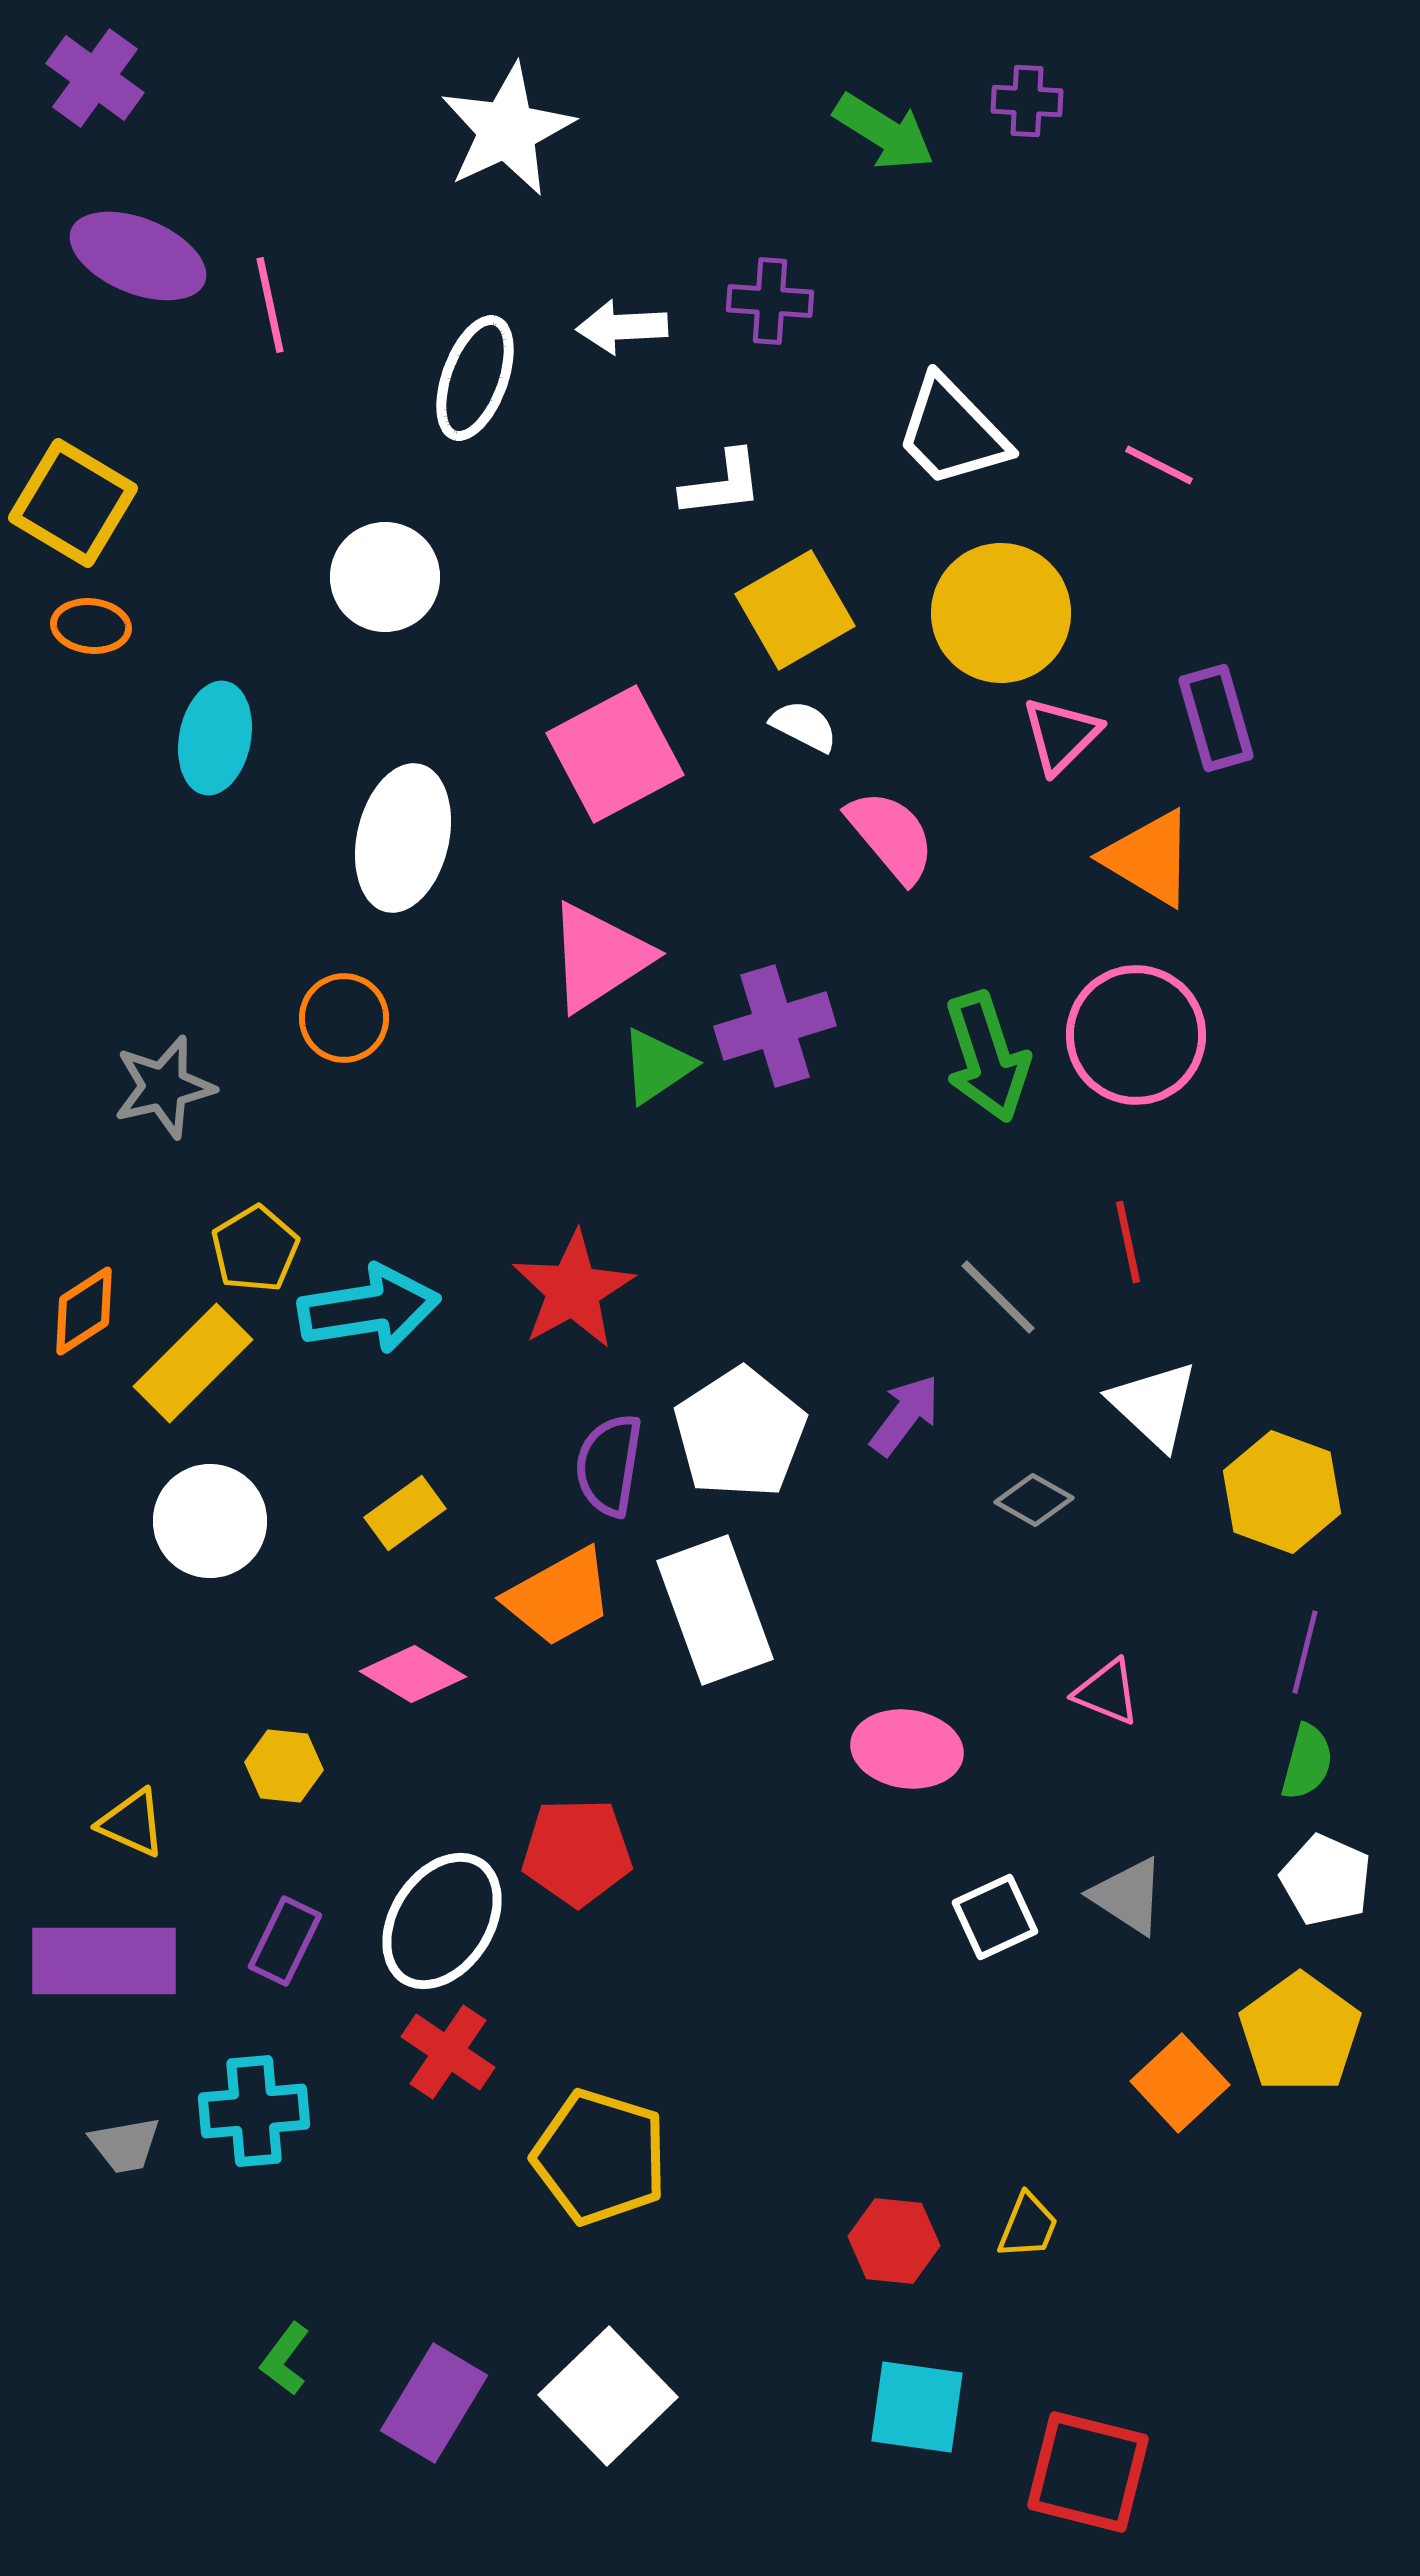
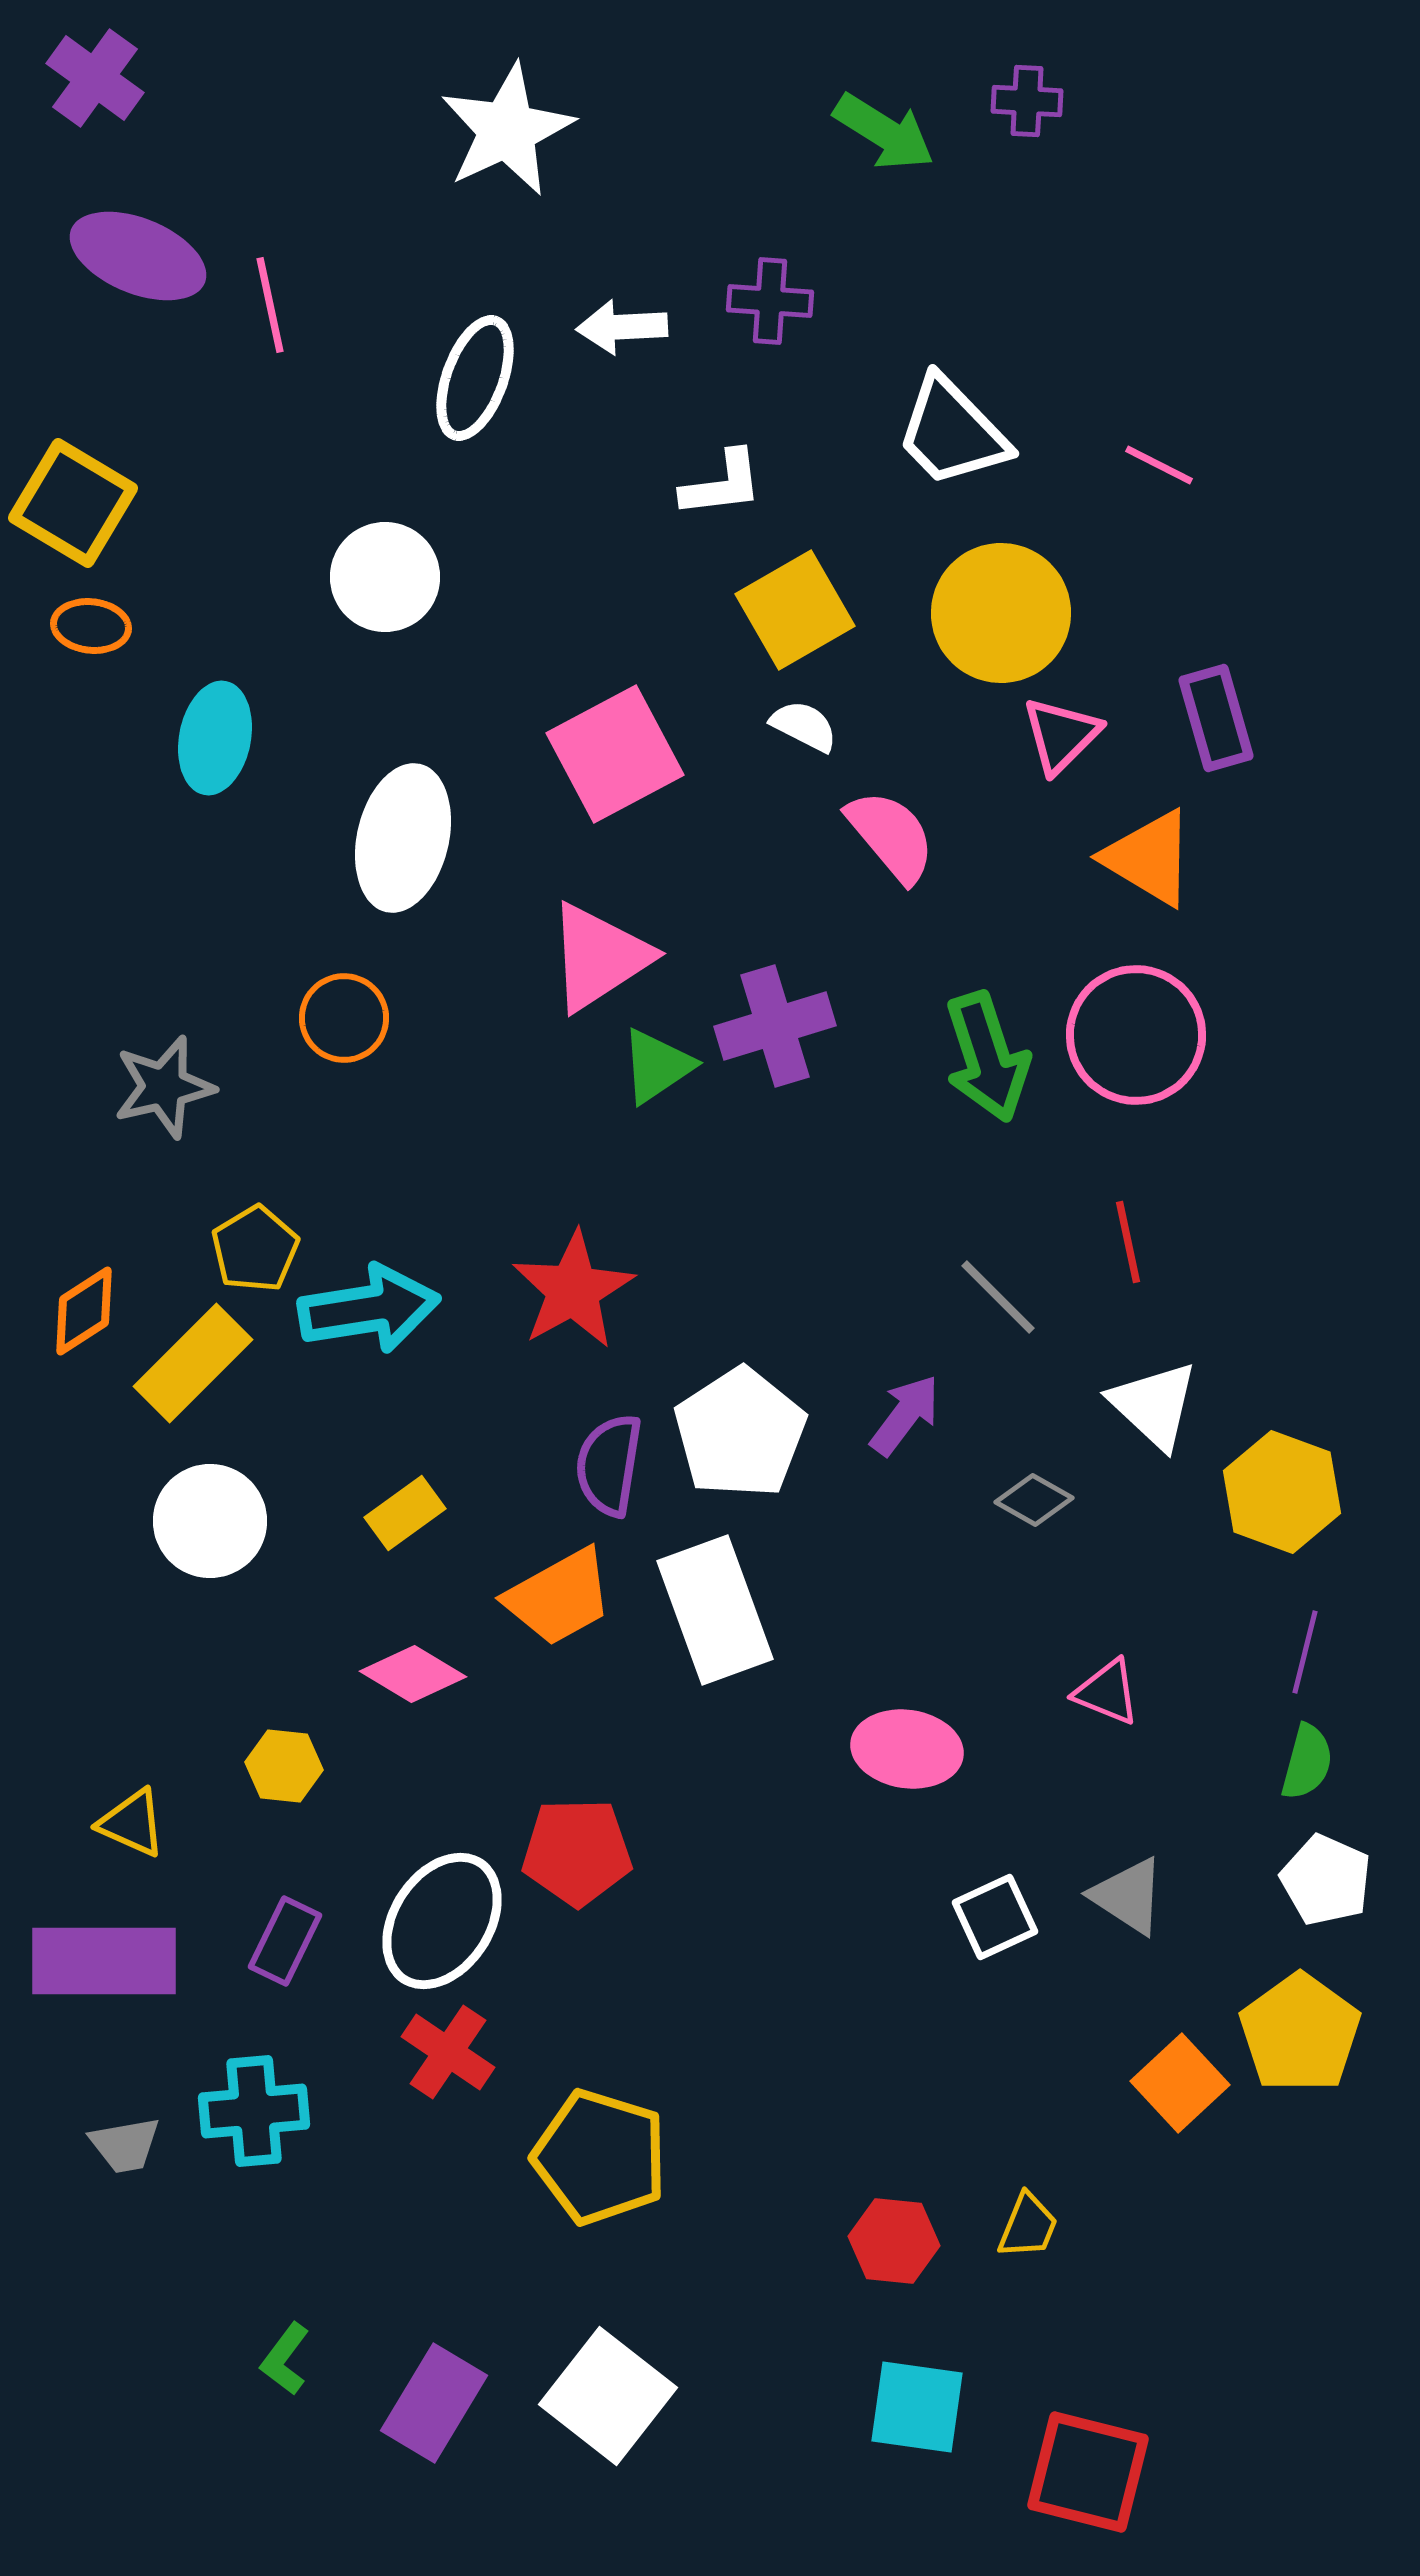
white square at (608, 2396): rotated 8 degrees counterclockwise
